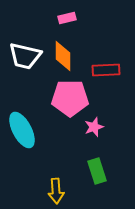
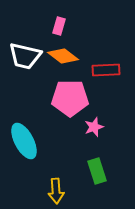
pink rectangle: moved 8 px left, 8 px down; rotated 60 degrees counterclockwise
orange diamond: rotated 52 degrees counterclockwise
cyan ellipse: moved 2 px right, 11 px down
